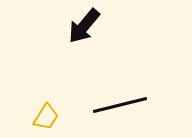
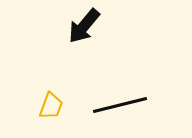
yellow trapezoid: moved 5 px right, 11 px up; rotated 12 degrees counterclockwise
